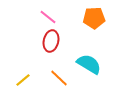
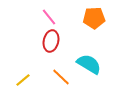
pink line: moved 1 px right; rotated 12 degrees clockwise
orange line: moved 2 px right, 1 px up
